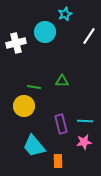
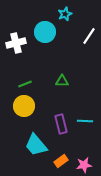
green line: moved 9 px left, 3 px up; rotated 32 degrees counterclockwise
pink star: moved 23 px down
cyan trapezoid: moved 2 px right, 1 px up
orange rectangle: moved 3 px right; rotated 56 degrees clockwise
